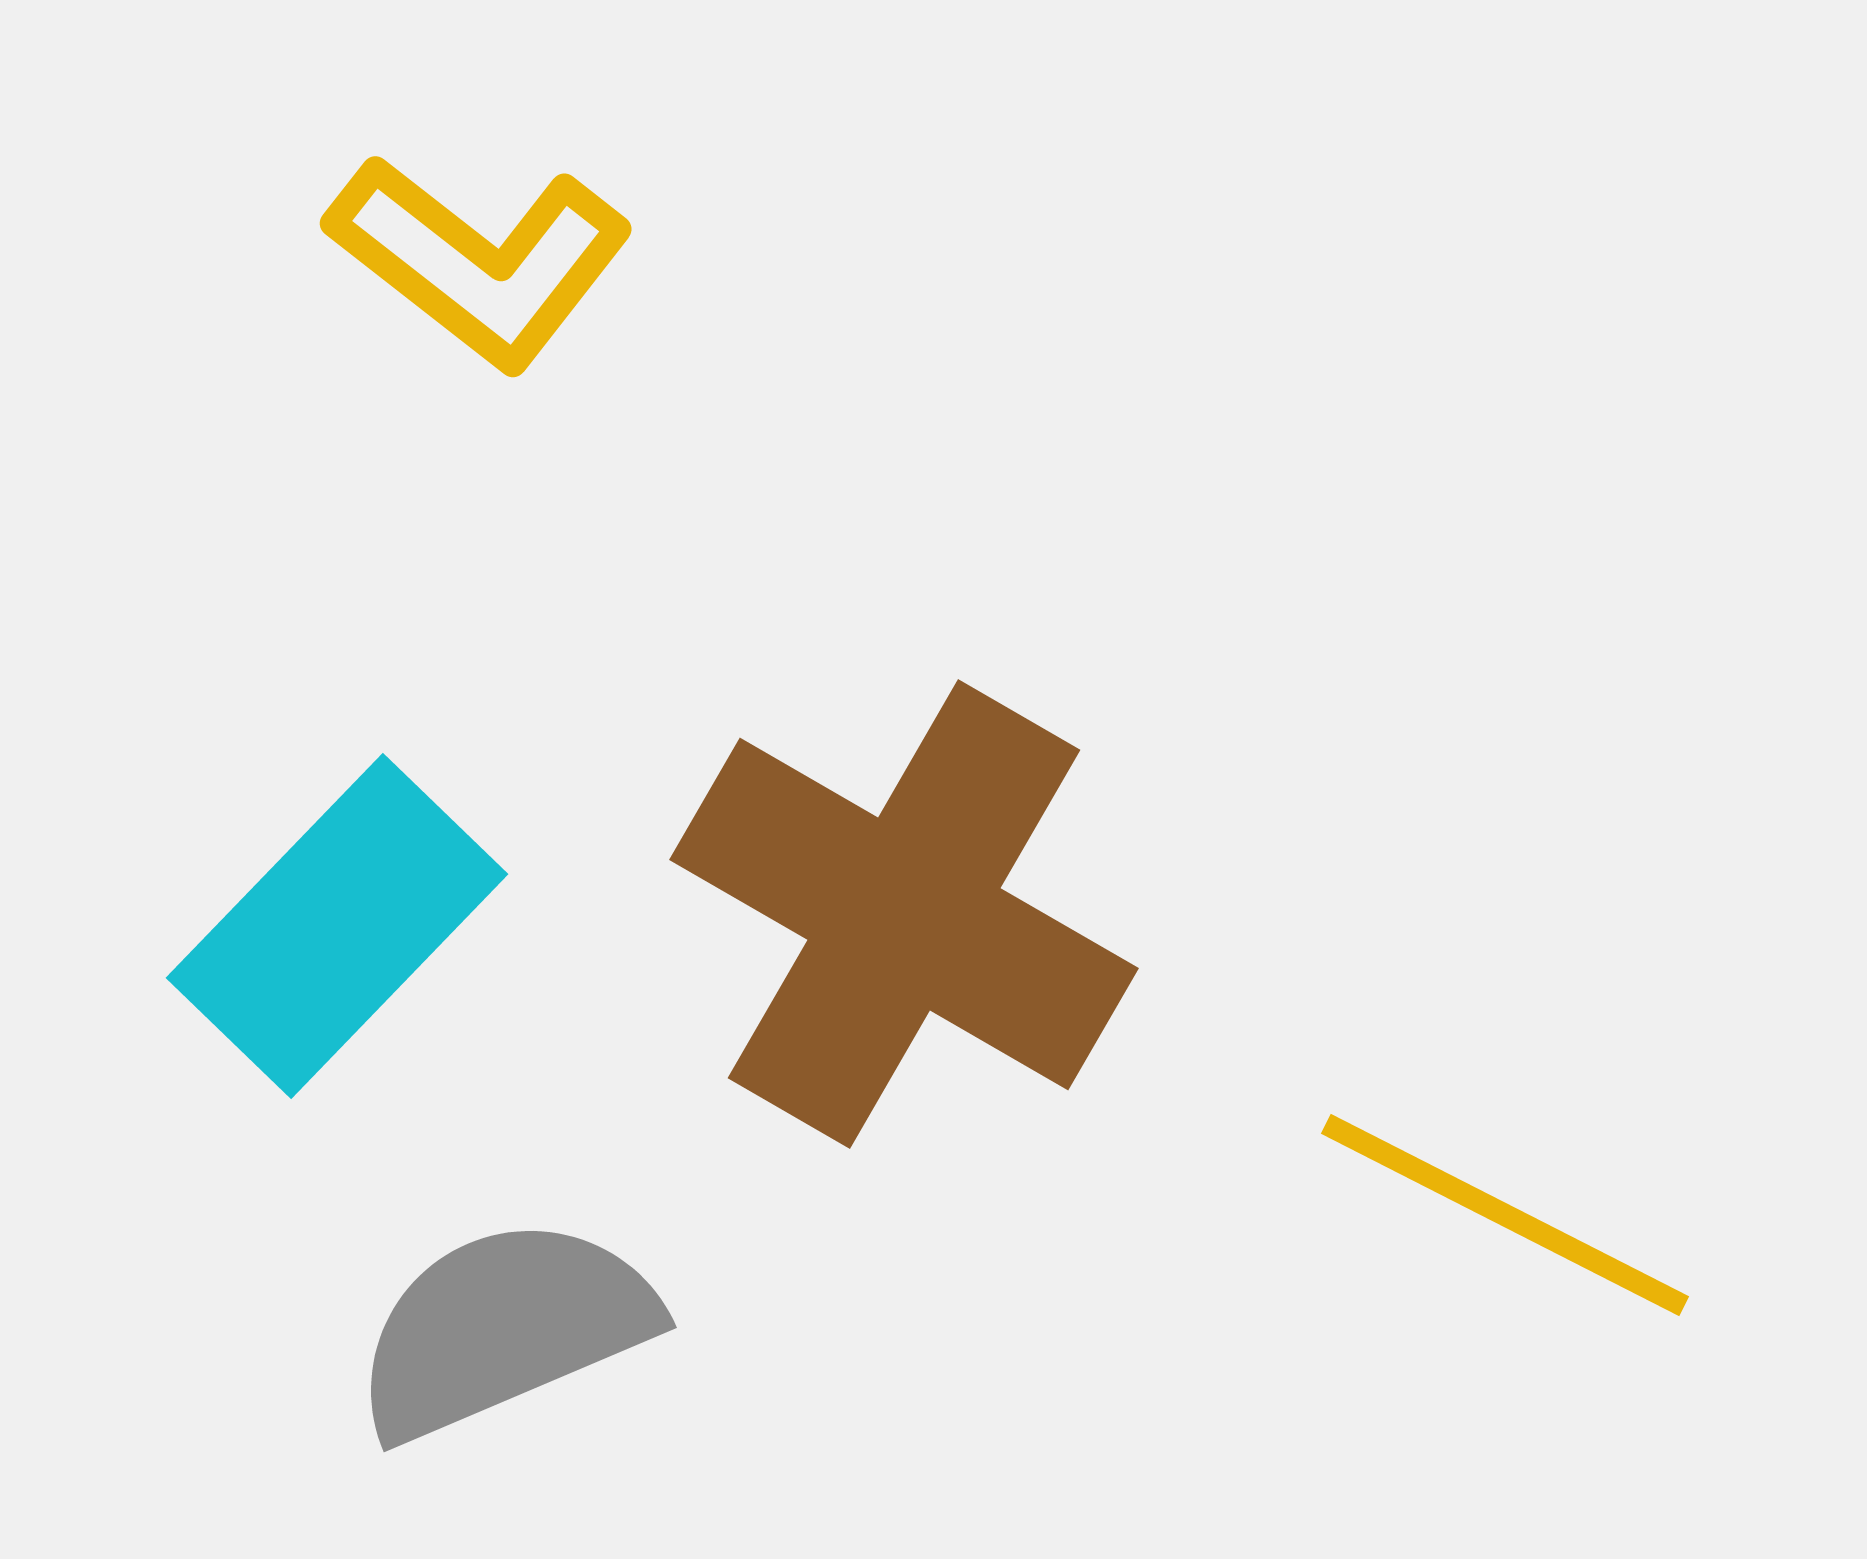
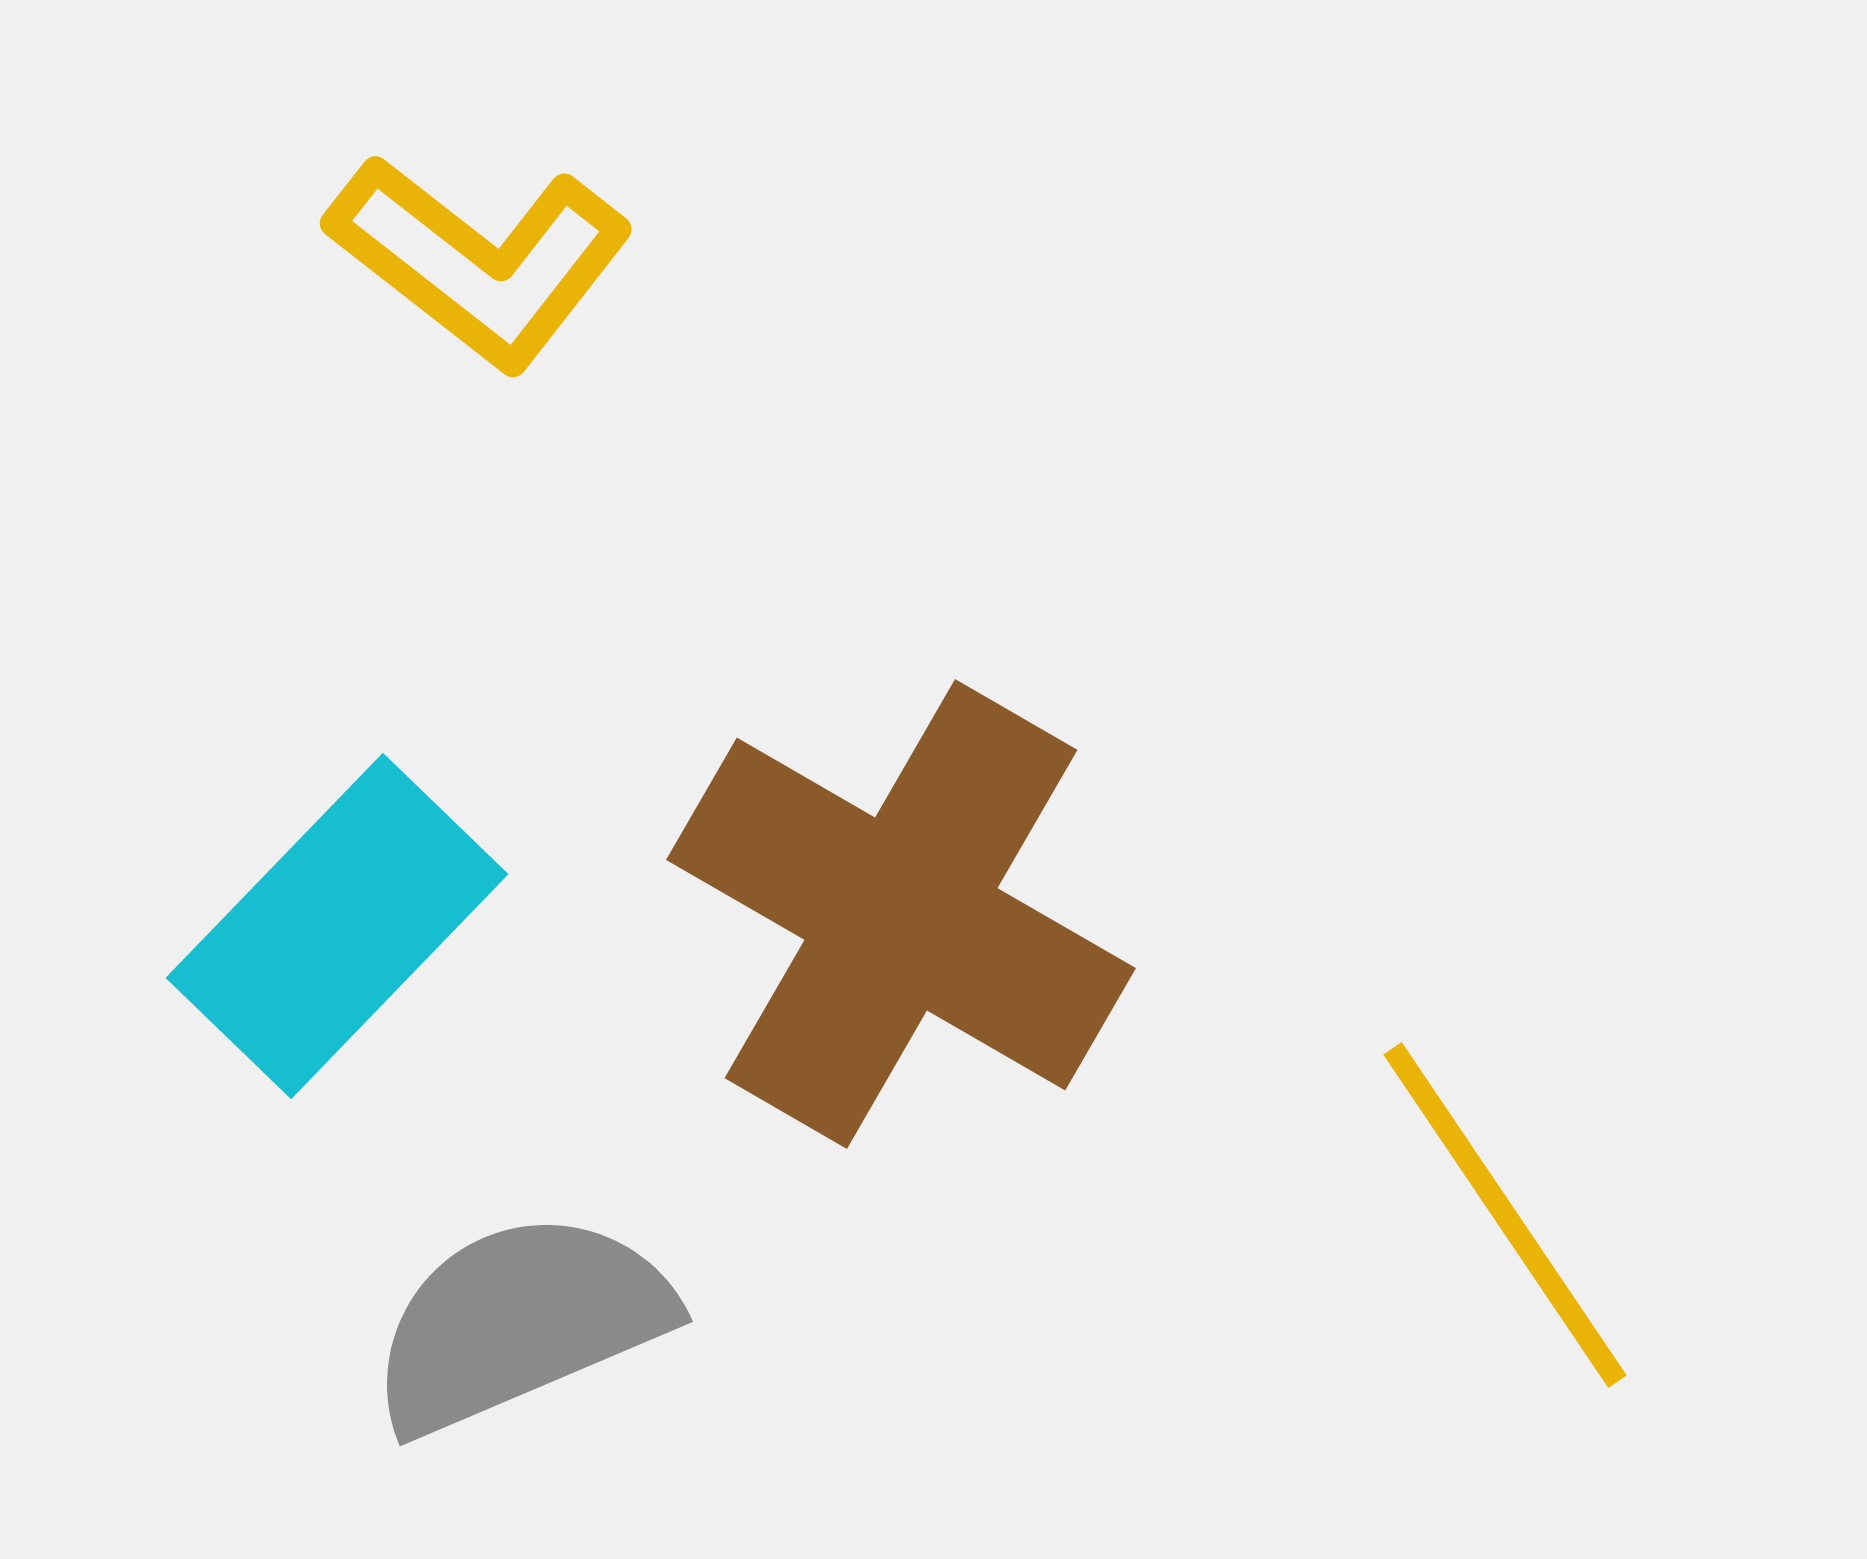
brown cross: moved 3 px left
yellow line: rotated 29 degrees clockwise
gray semicircle: moved 16 px right, 6 px up
